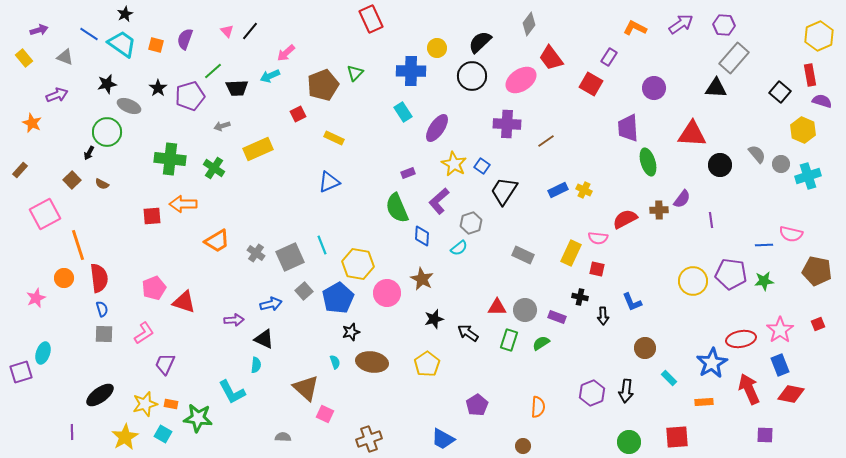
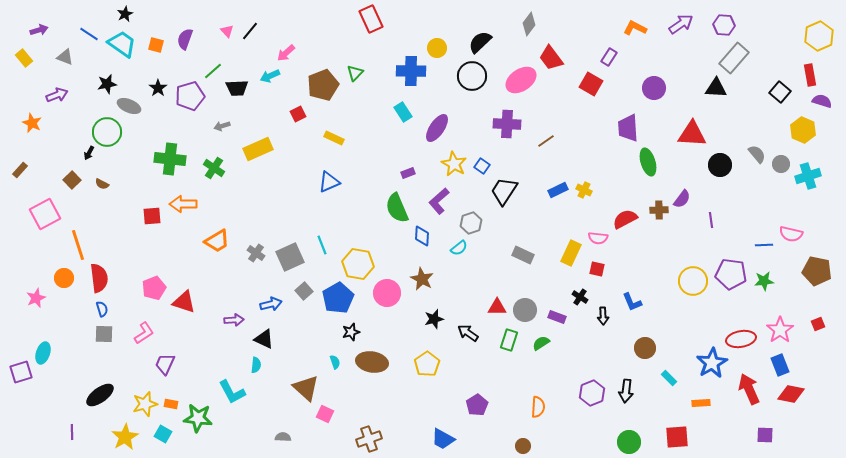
black cross at (580, 297): rotated 21 degrees clockwise
orange rectangle at (704, 402): moved 3 px left, 1 px down
